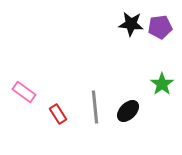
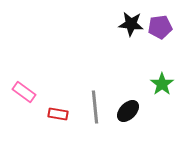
red rectangle: rotated 48 degrees counterclockwise
